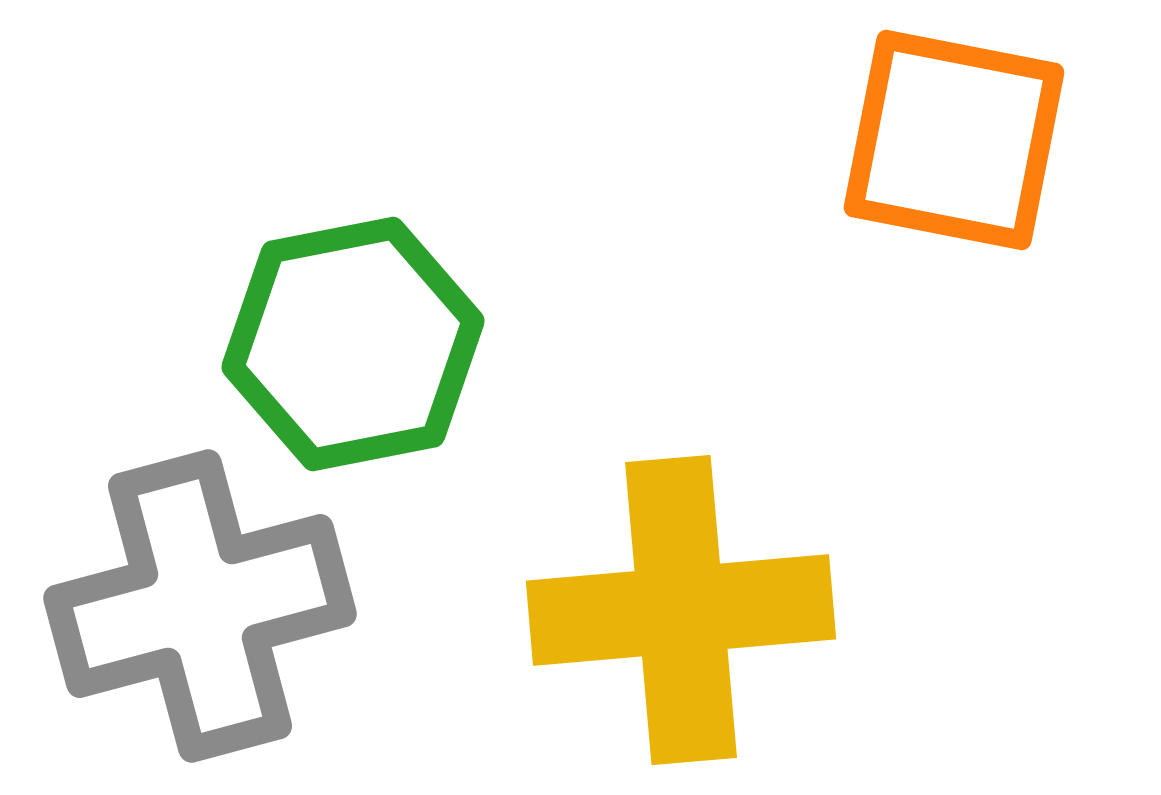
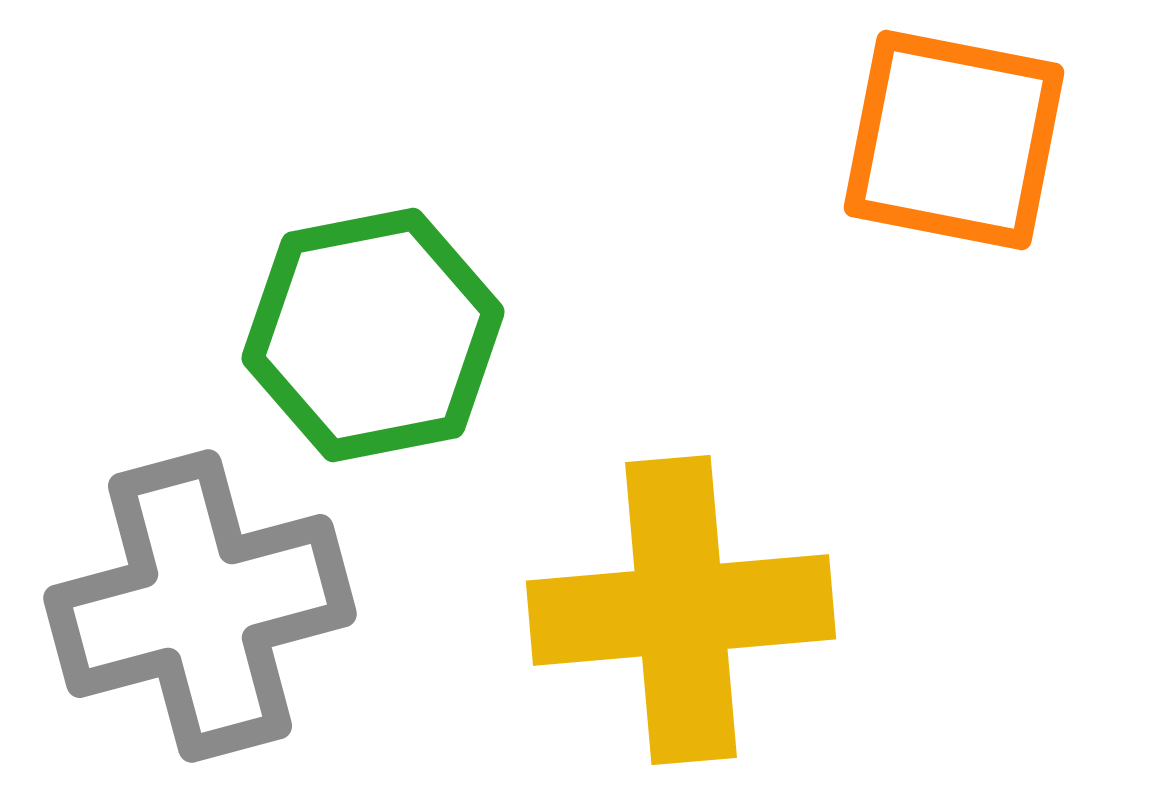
green hexagon: moved 20 px right, 9 px up
